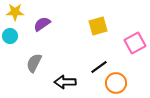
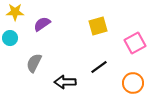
cyan circle: moved 2 px down
orange circle: moved 17 px right
